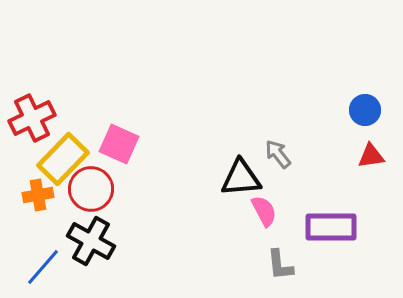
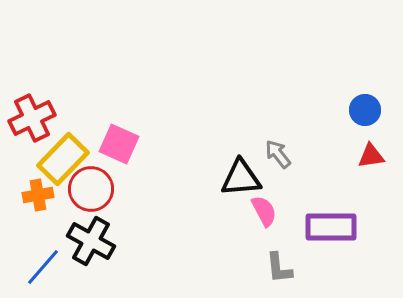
gray L-shape: moved 1 px left, 3 px down
